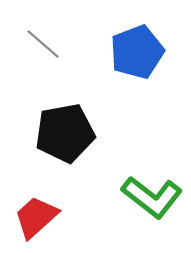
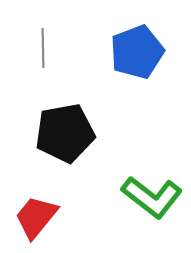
gray line: moved 4 px down; rotated 48 degrees clockwise
red trapezoid: rotated 9 degrees counterclockwise
